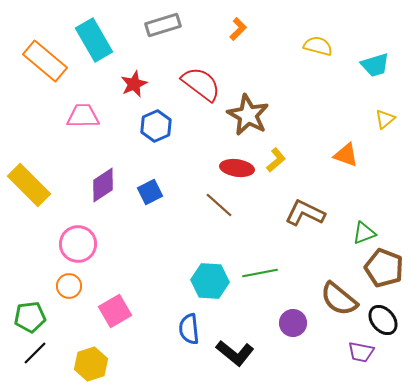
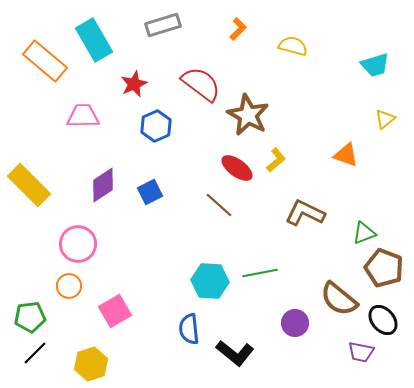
yellow semicircle: moved 25 px left
red ellipse: rotated 28 degrees clockwise
purple circle: moved 2 px right
